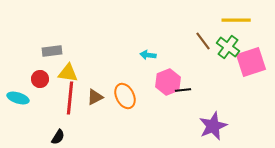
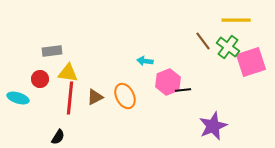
cyan arrow: moved 3 px left, 6 px down
